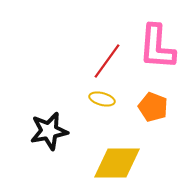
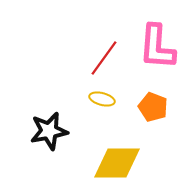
red line: moved 3 px left, 3 px up
